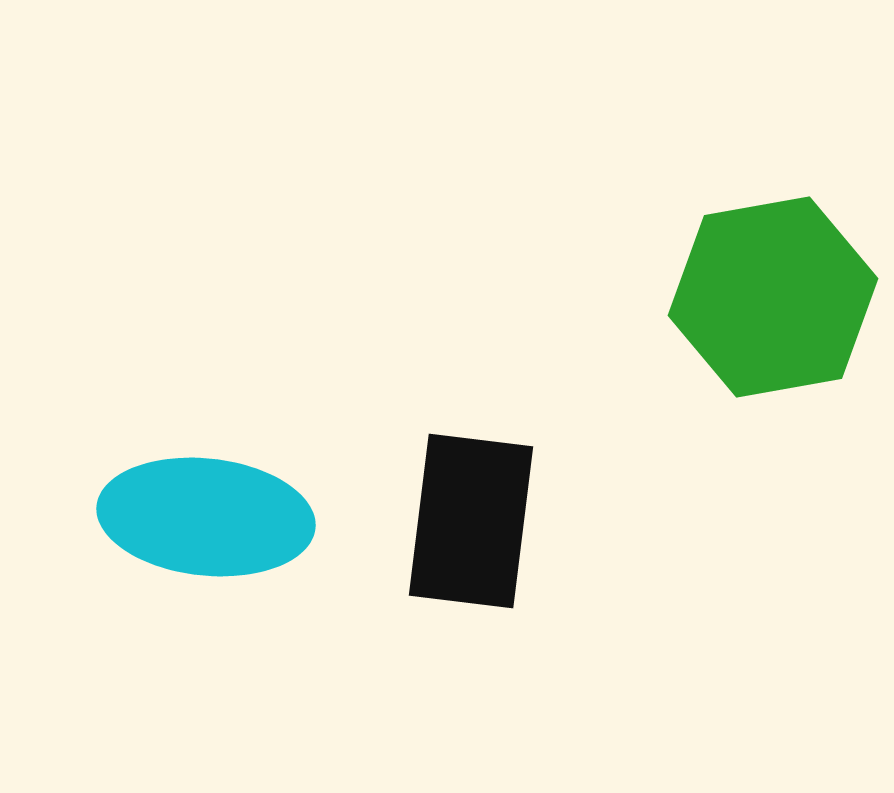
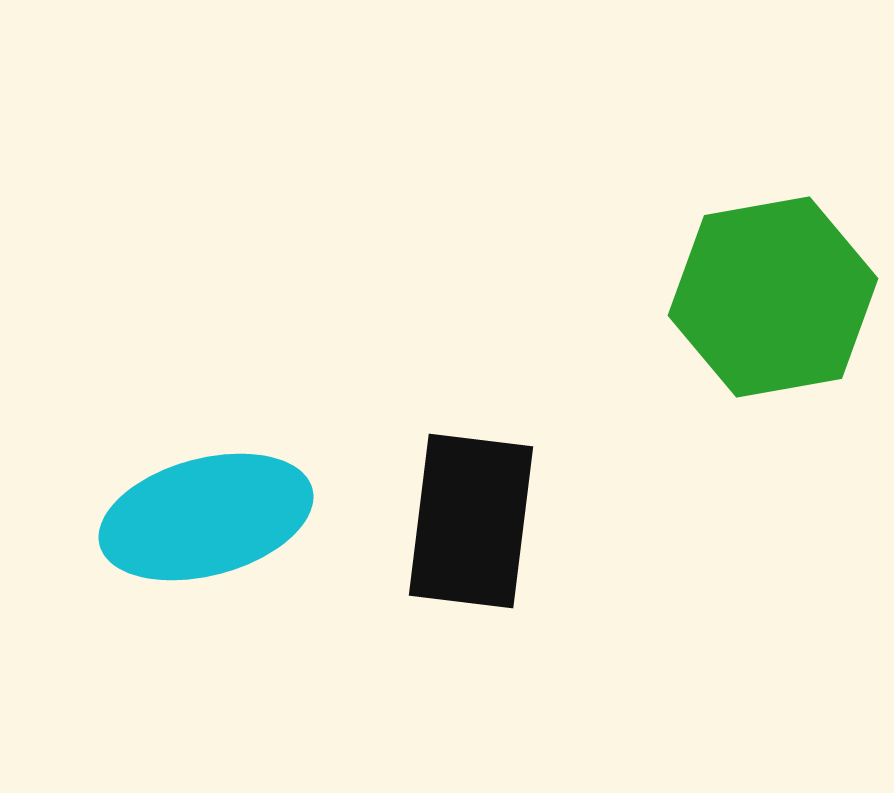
cyan ellipse: rotated 21 degrees counterclockwise
